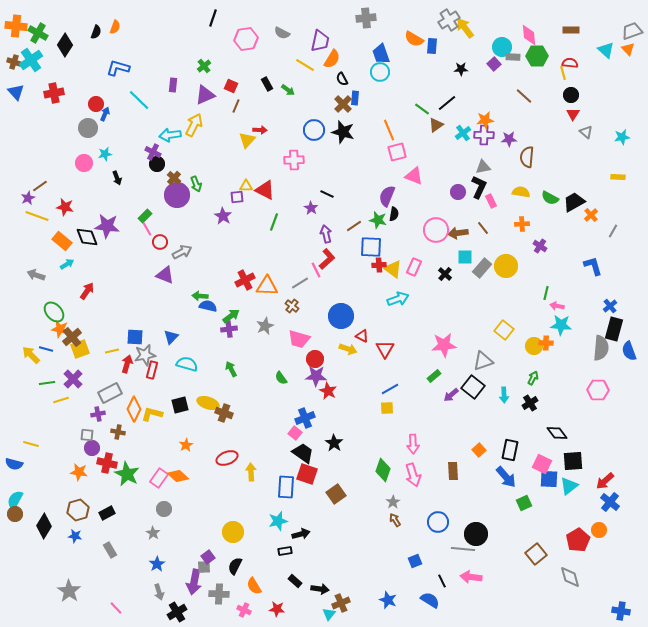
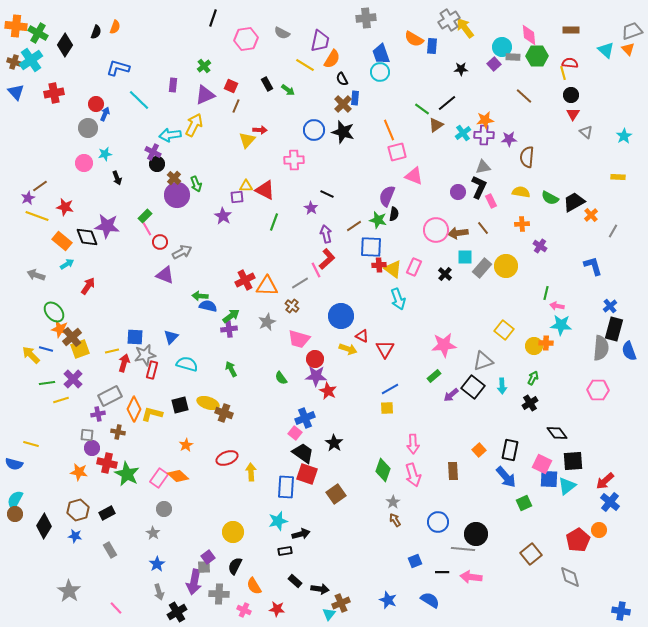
cyan star at (622, 137): moved 2 px right, 1 px up; rotated 21 degrees counterclockwise
red arrow at (87, 291): moved 1 px right, 5 px up
cyan arrow at (398, 299): rotated 90 degrees clockwise
gray star at (265, 326): moved 2 px right, 4 px up
red arrow at (127, 364): moved 3 px left, 1 px up
gray rectangle at (110, 393): moved 3 px down
cyan arrow at (504, 395): moved 2 px left, 9 px up
cyan triangle at (569, 486): moved 2 px left
brown square at (536, 554): moved 5 px left
black line at (442, 581): moved 9 px up; rotated 64 degrees counterclockwise
